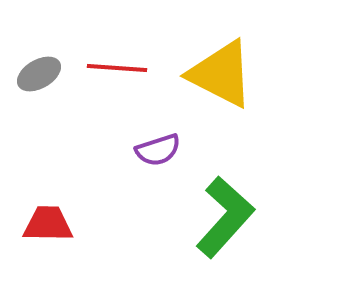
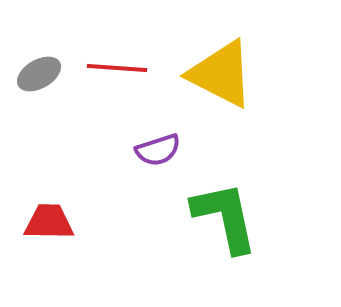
green L-shape: rotated 54 degrees counterclockwise
red trapezoid: moved 1 px right, 2 px up
